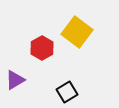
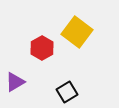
purple triangle: moved 2 px down
